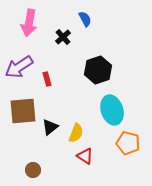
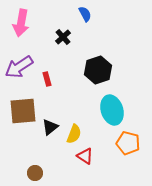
blue semicircle: moved 5 px up
pink arrow: moved 8 px left
yellow semicircle: moved 2 px left, 1 px down
brown circle: moved 2 px right, 3 px down
